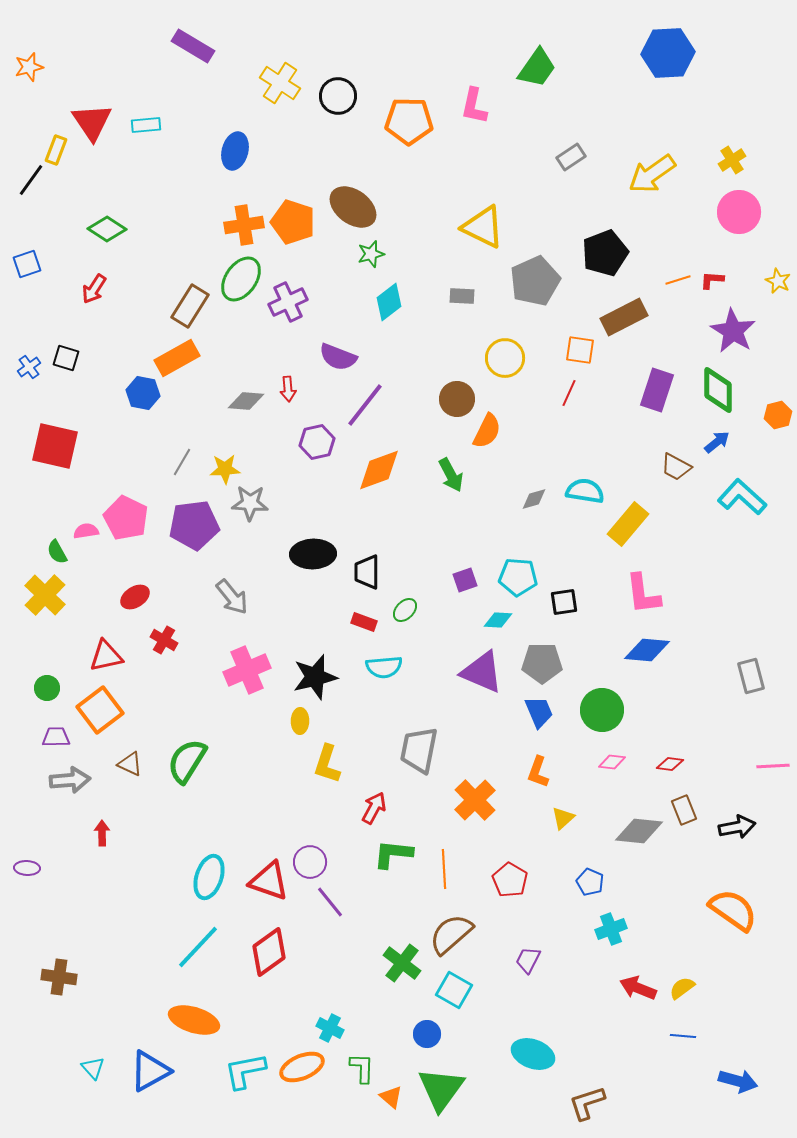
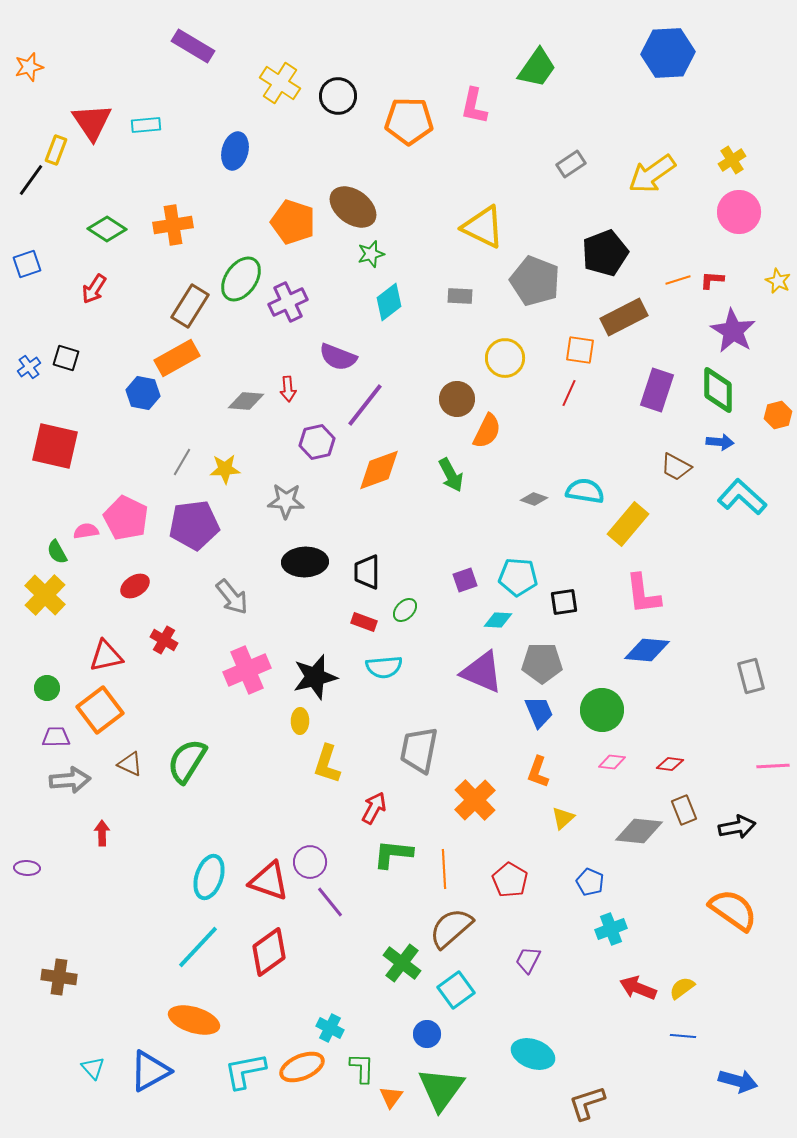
gray rectangle at (571, 157): moved 7 px down
orange cross at (244, 225): moved 71 px left
gray pentagon at (535, 281): rotated 27 degrees counterclockwise
gray rectangle at (462, 296): moved 2 px left
blue arrow at (717, 442): moved 3 px right; rotated 44 degrees clockwise
gray diamond at (534, 499): rotated 36 degrees clockwise
gray star at (250, 503): moved 36 px right, 2 px up
black ellipse at (313, 554): moved 8 px left, 8 px down
red ellipse at (135, 597): moved 11 px up
brown semicircle at (451, 934): moved 6 px up
cyan square at (454, 990): moved 2 px right; rotated 24 degrees clockwise
orange triangle at (391, 1097): rotated 25 degrees clockwise
